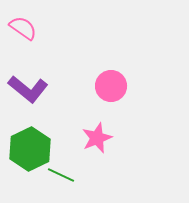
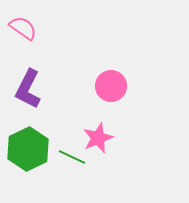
purple L-shape: rotated 78 degrees clockwise
pink star: moved 1 px right
green hexagon: moved 2 px left
green line: moved 11 px right, 18 px up
